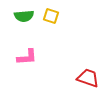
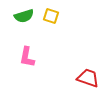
green semicircle: rotated 12 degrees counterclockwise
pink L-shape: rotated 105 degrees clockwise
